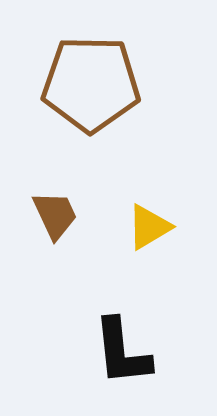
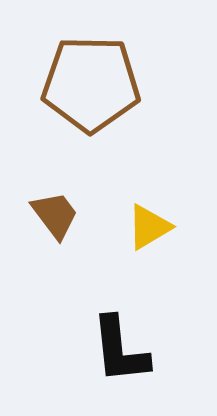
brown trapezoid: rotated 12 degrees counterclockwise
black L-shape: moved 2 px left, 2 px up
